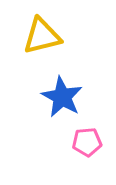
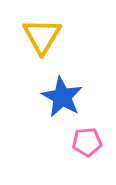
yellow triangle: rotated 45 degrees counterclockwise
